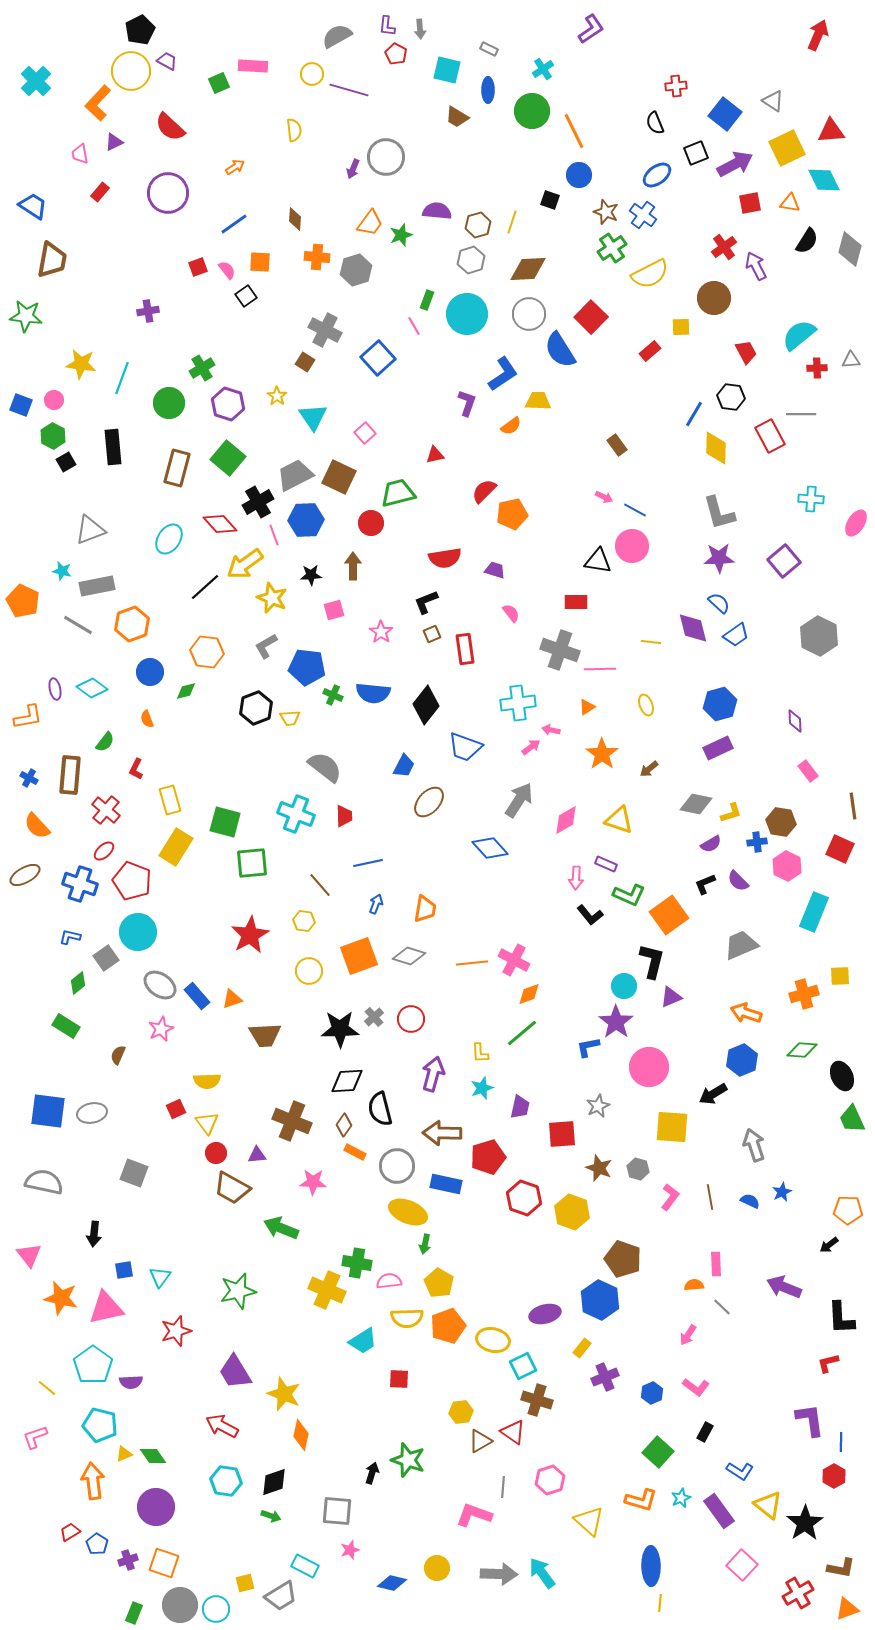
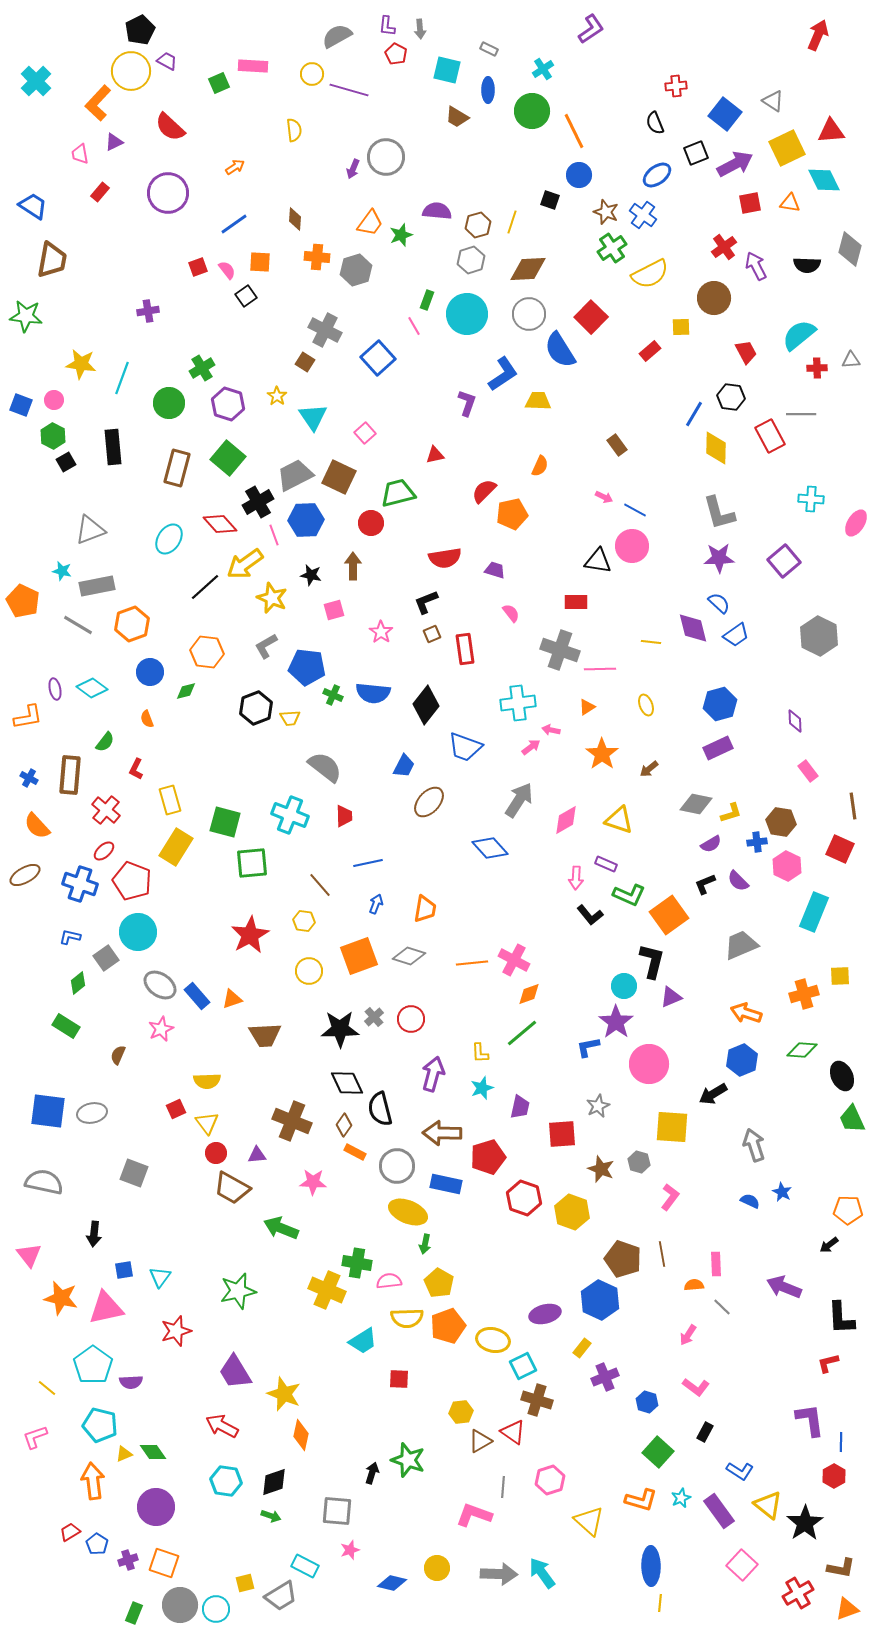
black semicircle at (807, 241): moved 24 px down; rotated 60 degrees clockwise
orange semicircle at (511, 426): moved 29 px right, 40 px down; rotated 30 degrees counterclockwise
black star at (311, 575): rotated 15 degrees clockwise
cyan cross at (296, 814): moved 6 px left, 1 px down
pink circle at (649, 1067): moved 3 px up
black diamond at (347, 1081): moved 2 px down; rotated 68 degrees clockwise
brown star at (599, 1168): moved 2 px right, 1 px down
gray hexagon at (638, 1169): moved 1 px right, 7 px up
blue star at (782, 1192): rotated 18 degrees counterclockwise
brown line at (710, 1197): moved 48 px left, 57 px down
blue hexagon at (652, 1393): moved 5 px left, 9 px down; rotated 20 degrees counterclockwise
green diamond at (153, 1456): moved 4 px up
